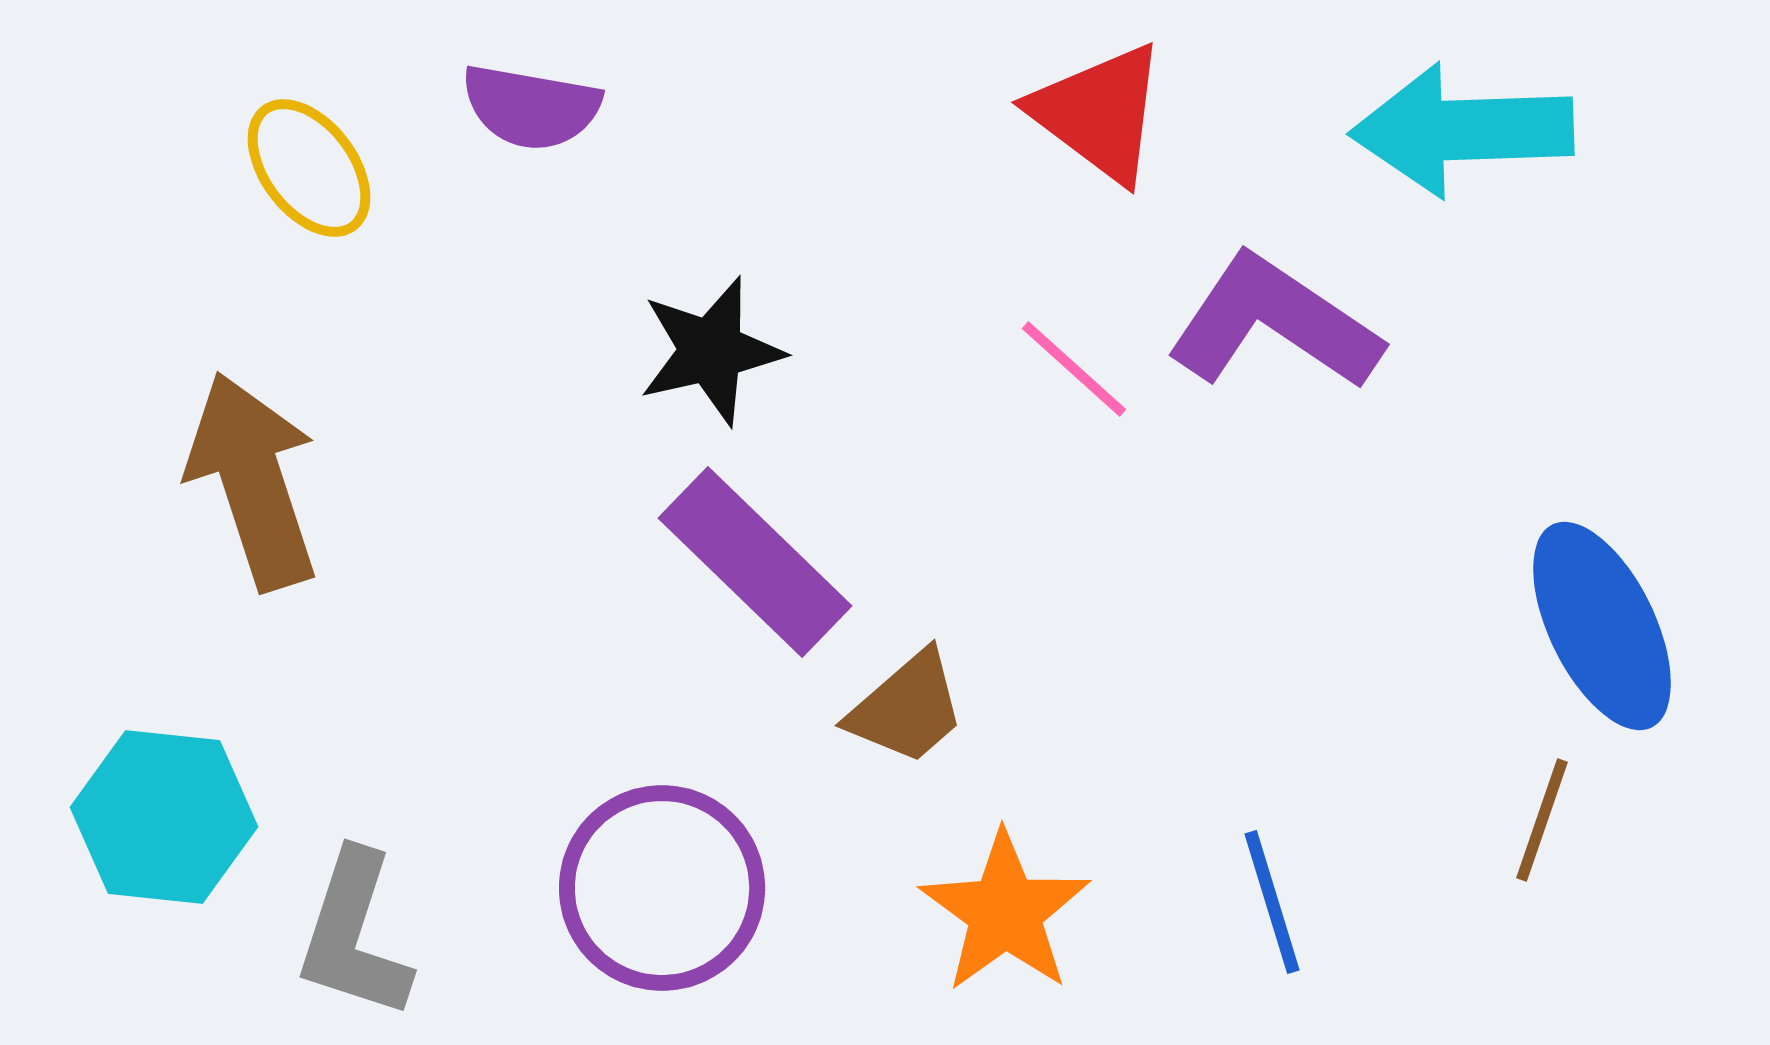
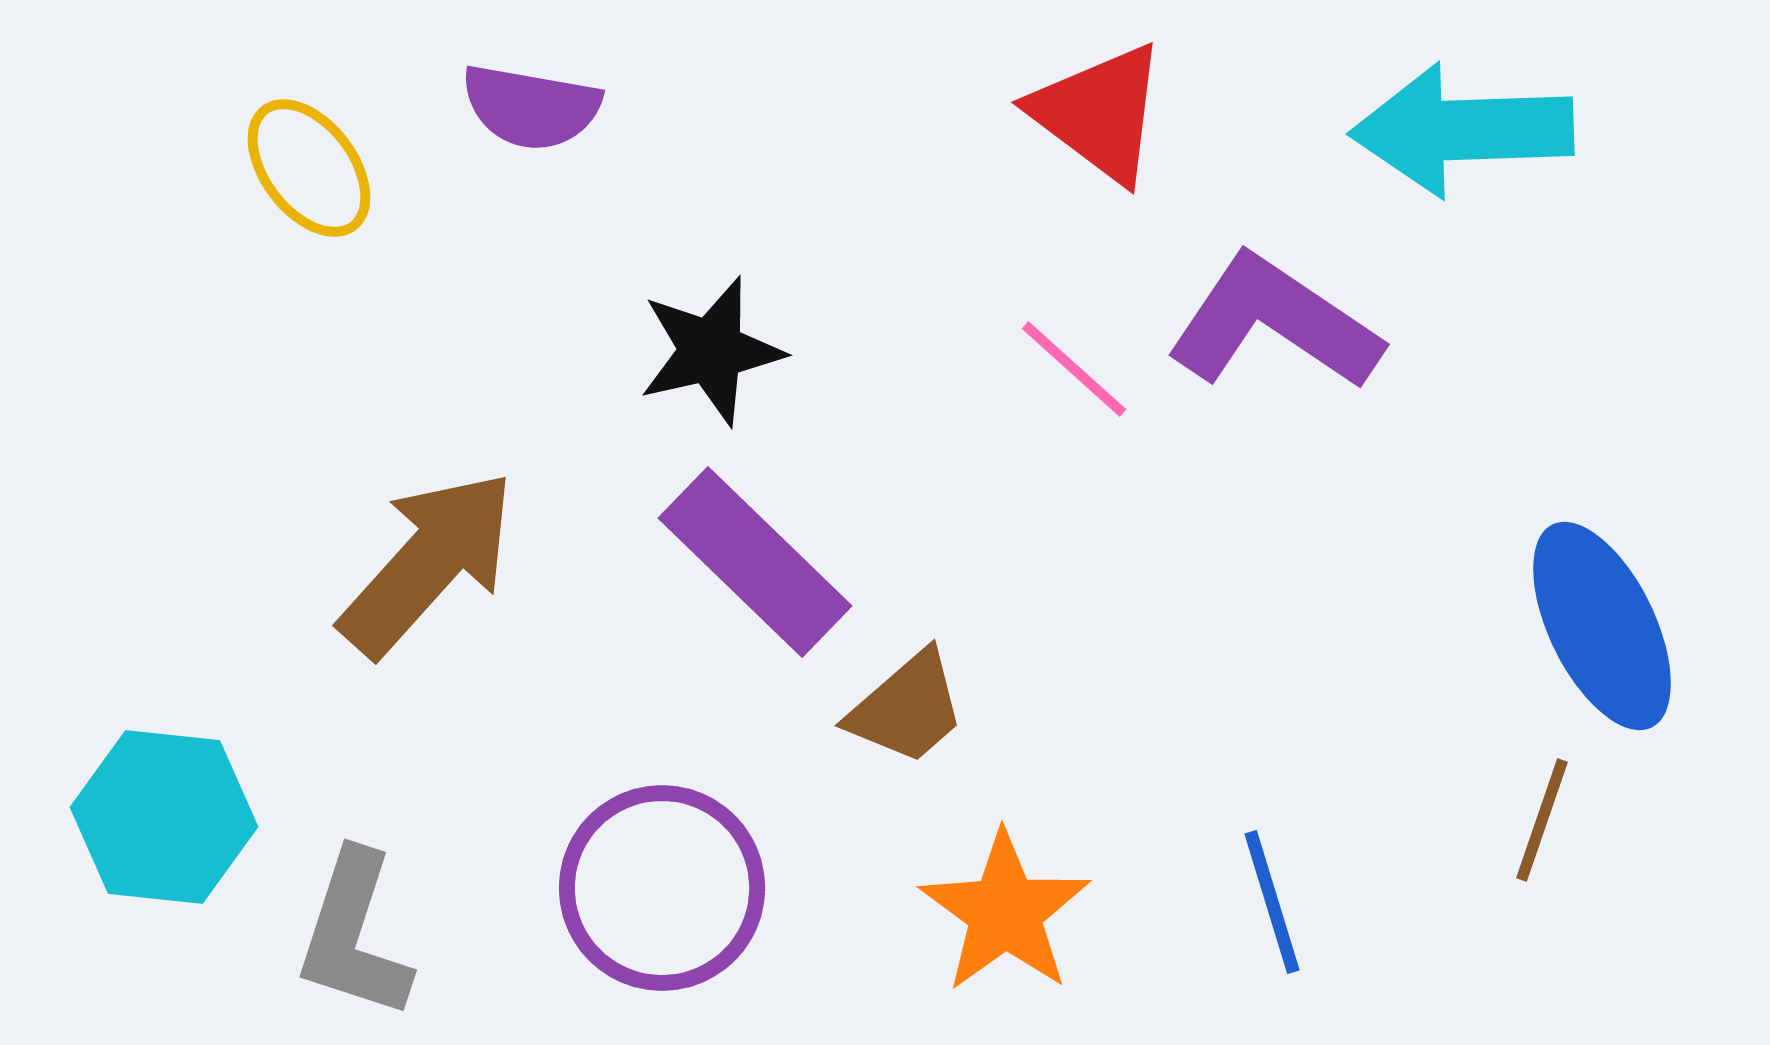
brown arrow: moved 175 px right, 82 px down; rotated 60 degrees clockwise
